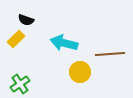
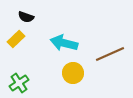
black semicircle: moved 3 px up
brown line: rotated 20 degrees counterclockwise
yellow circle: moved 7 px left, 1 px down
green cross: moved 1 px left, 1 px up
